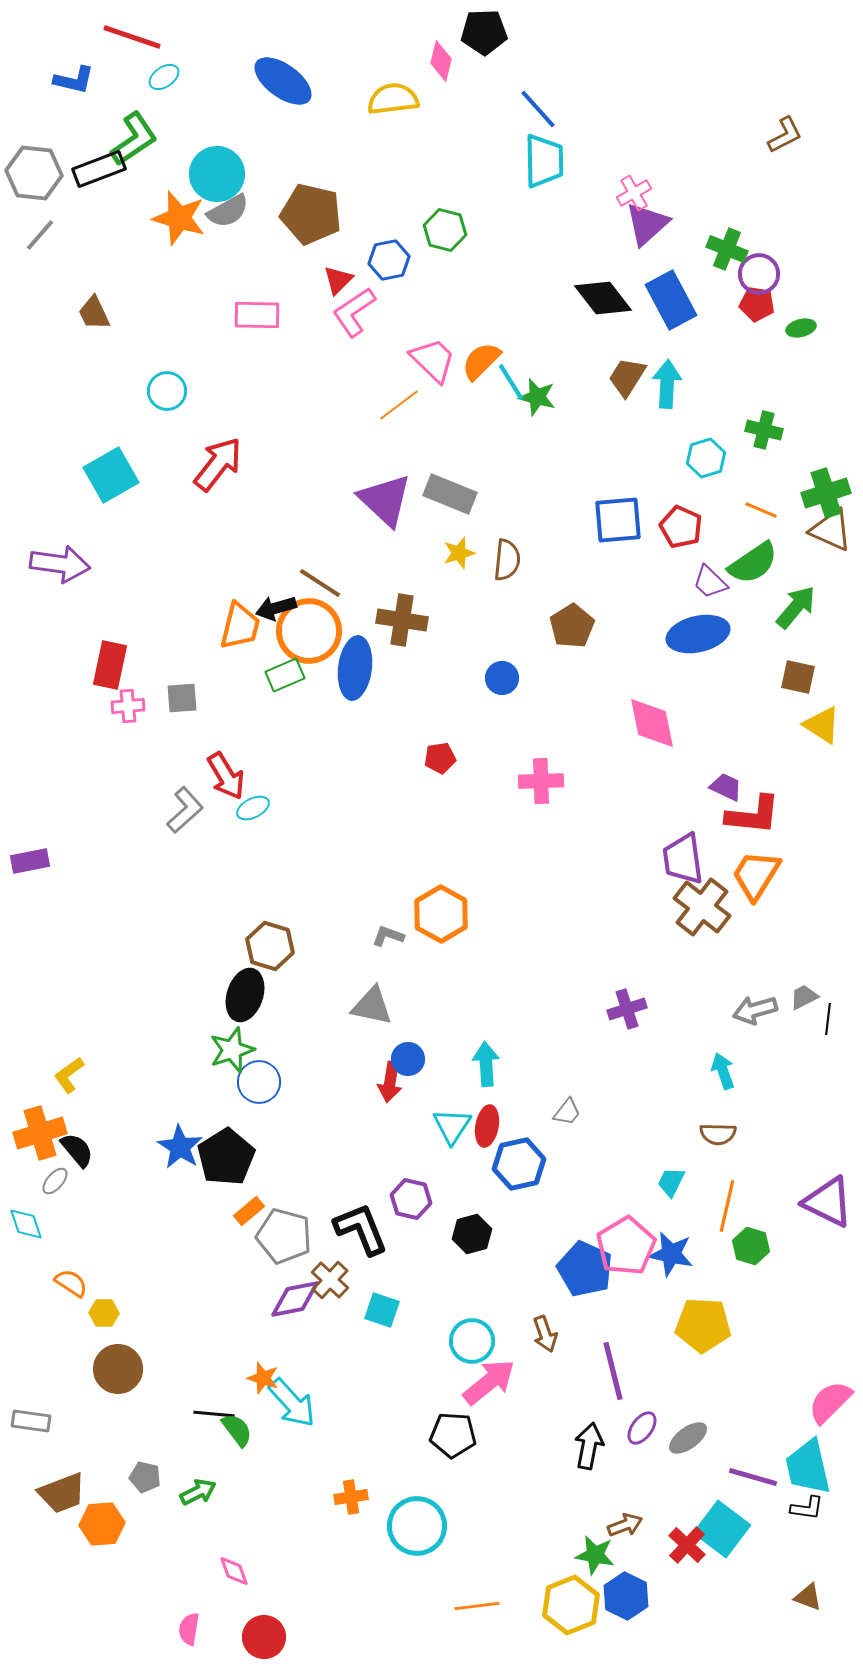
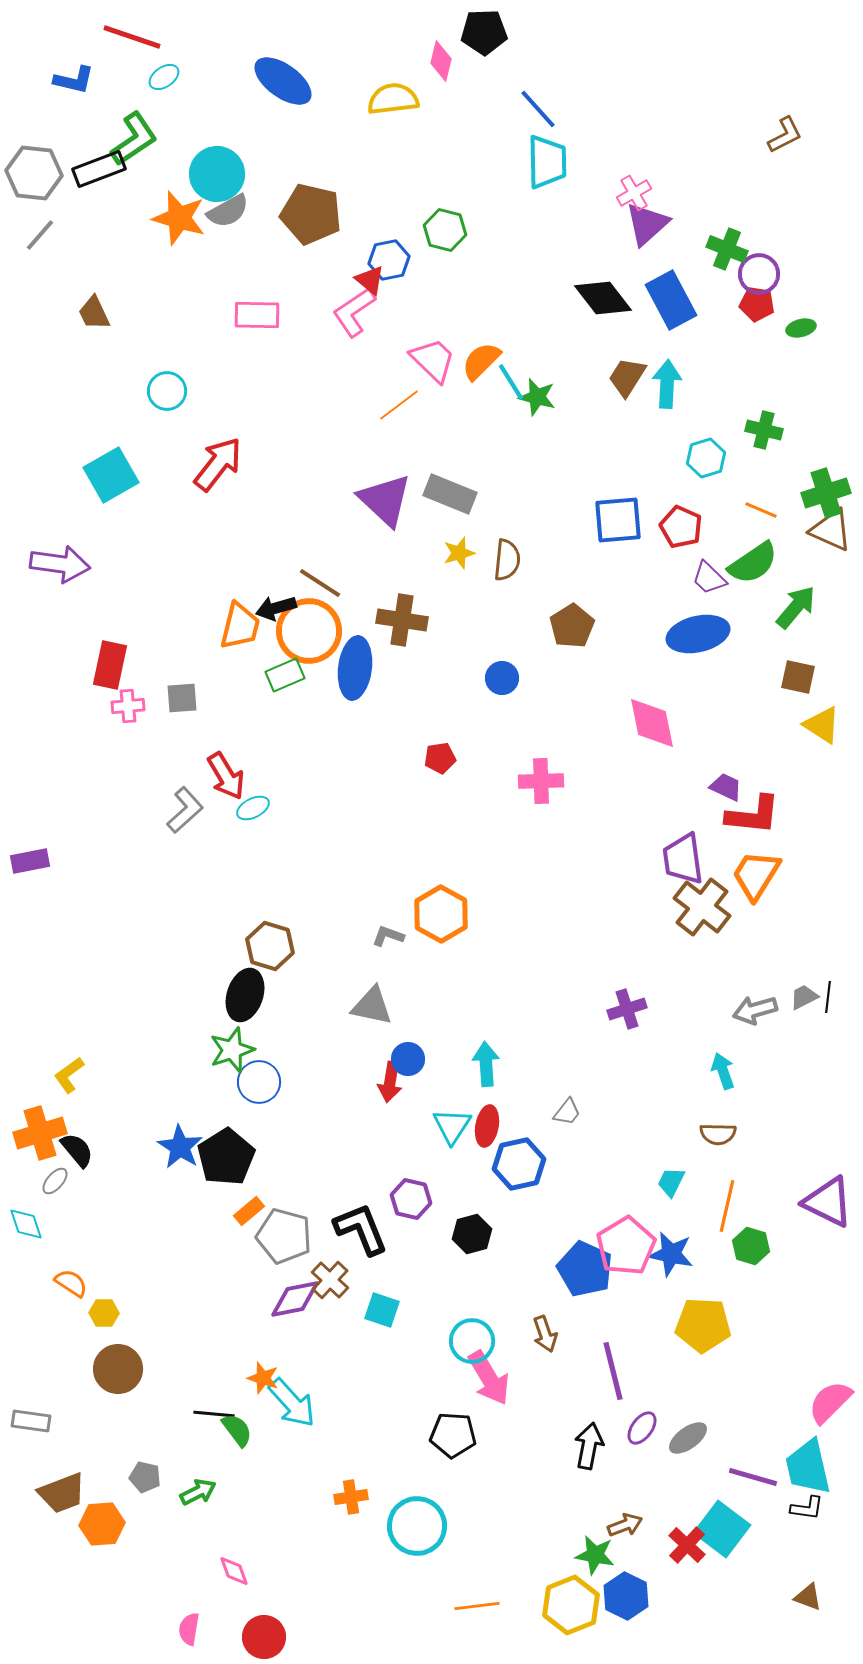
cyan trapezoid at (544, 161): moved 3 px right, 1 px down
red triangle at (338, 280): moved 32 px right; rotated 36 degrees counterclockwise
purple trapezoid at (710, 582): moved 1 px left, 4 px up
black line at (828, 1019): moved 22 px up
pink arrow at (489, 1382): moved 4 px up; rotated 98 degrees clockwise
